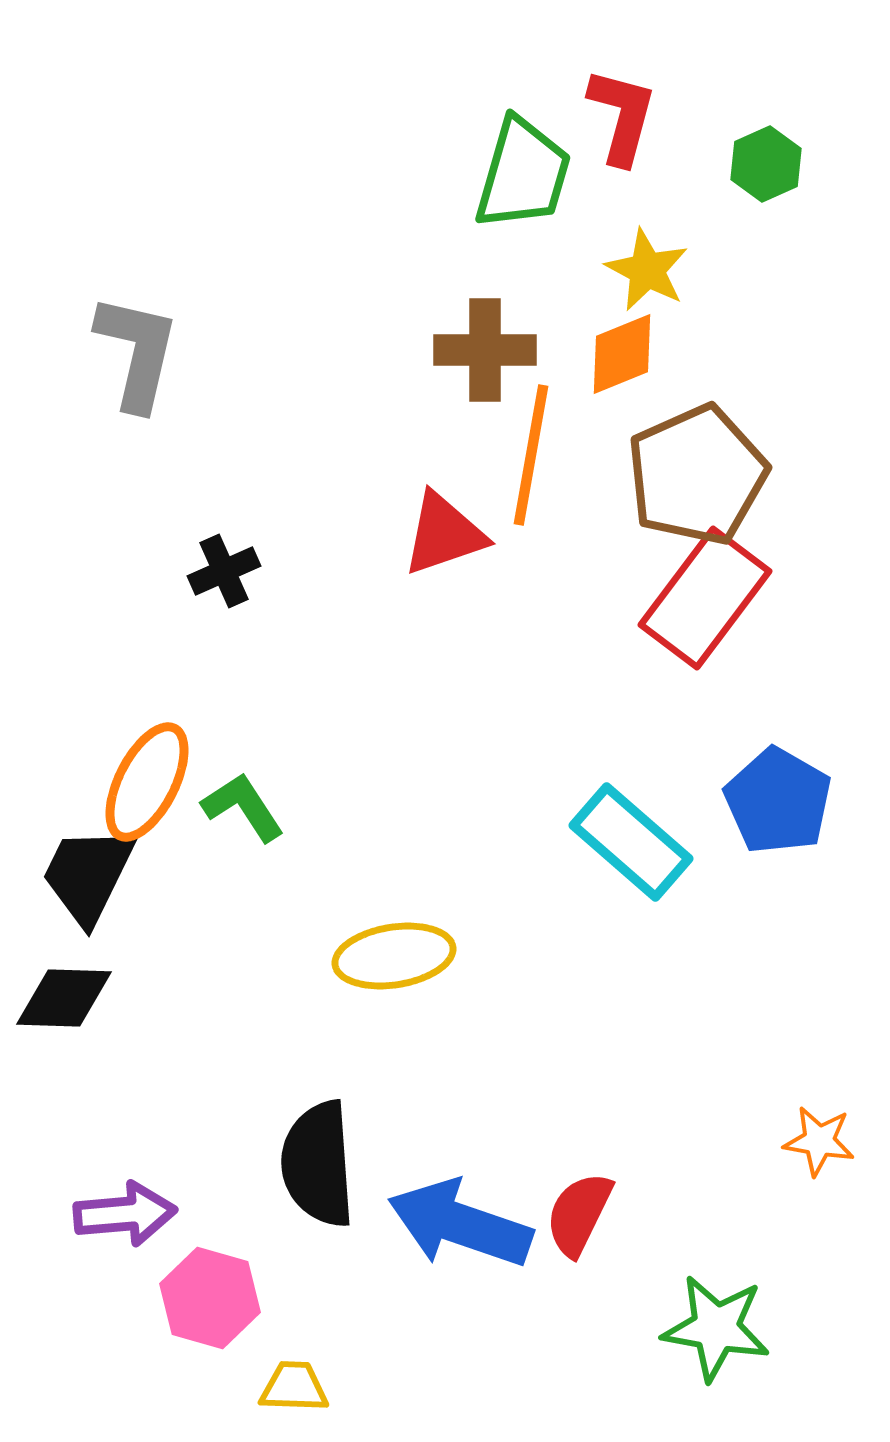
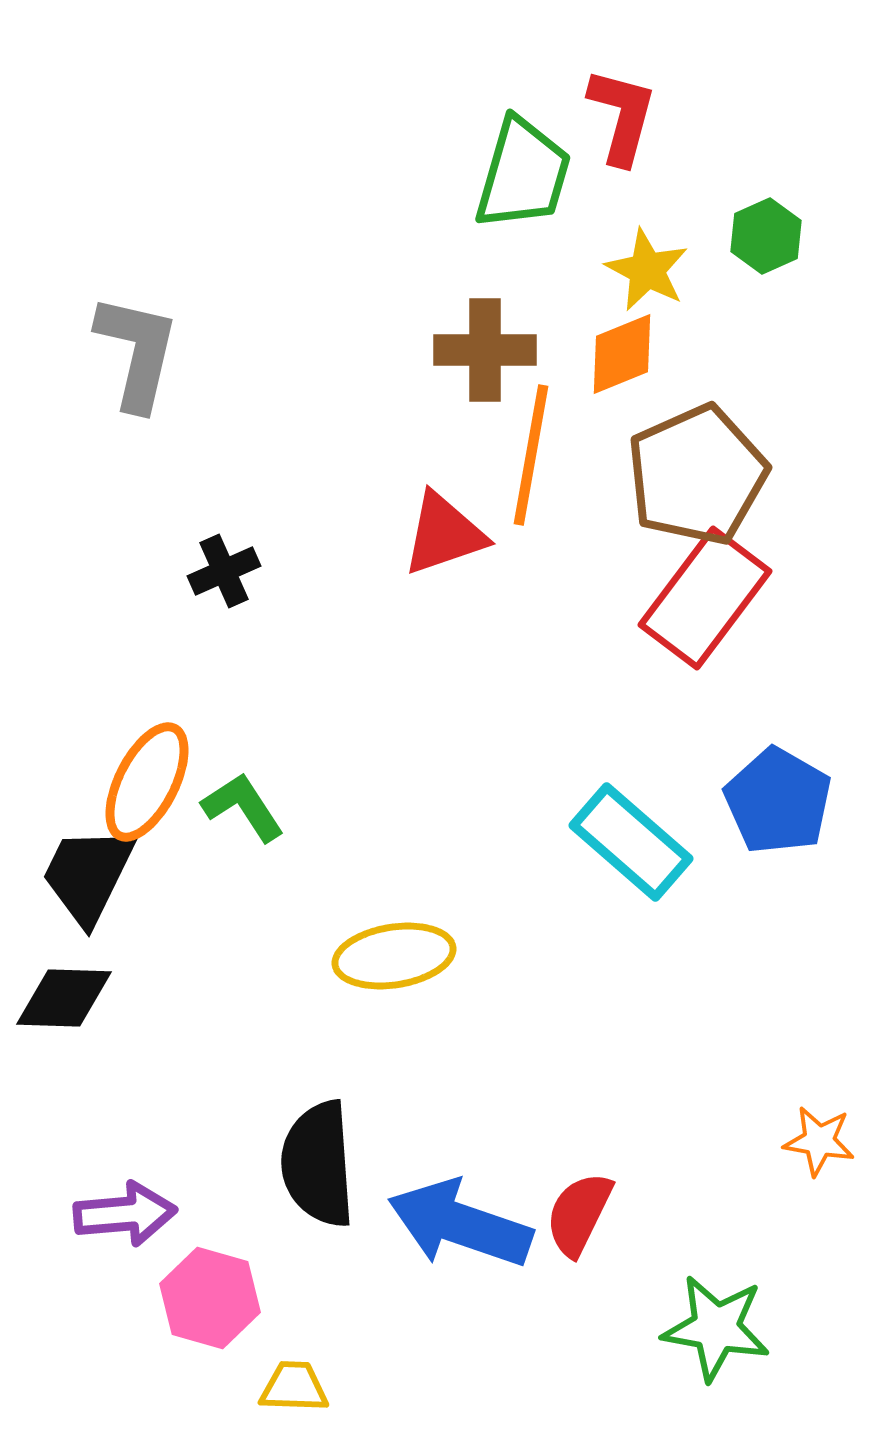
green hexagon: moved 72 px down
